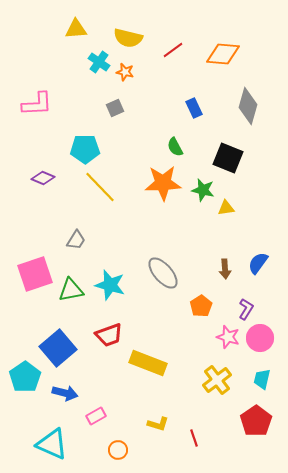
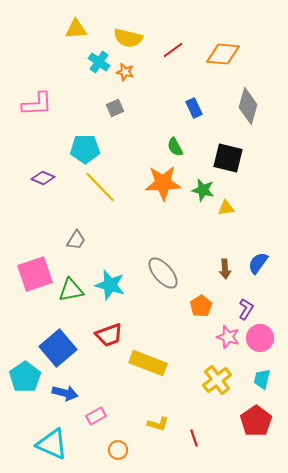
black square at (228, 158): rotated 8 degrees counterclockwise
